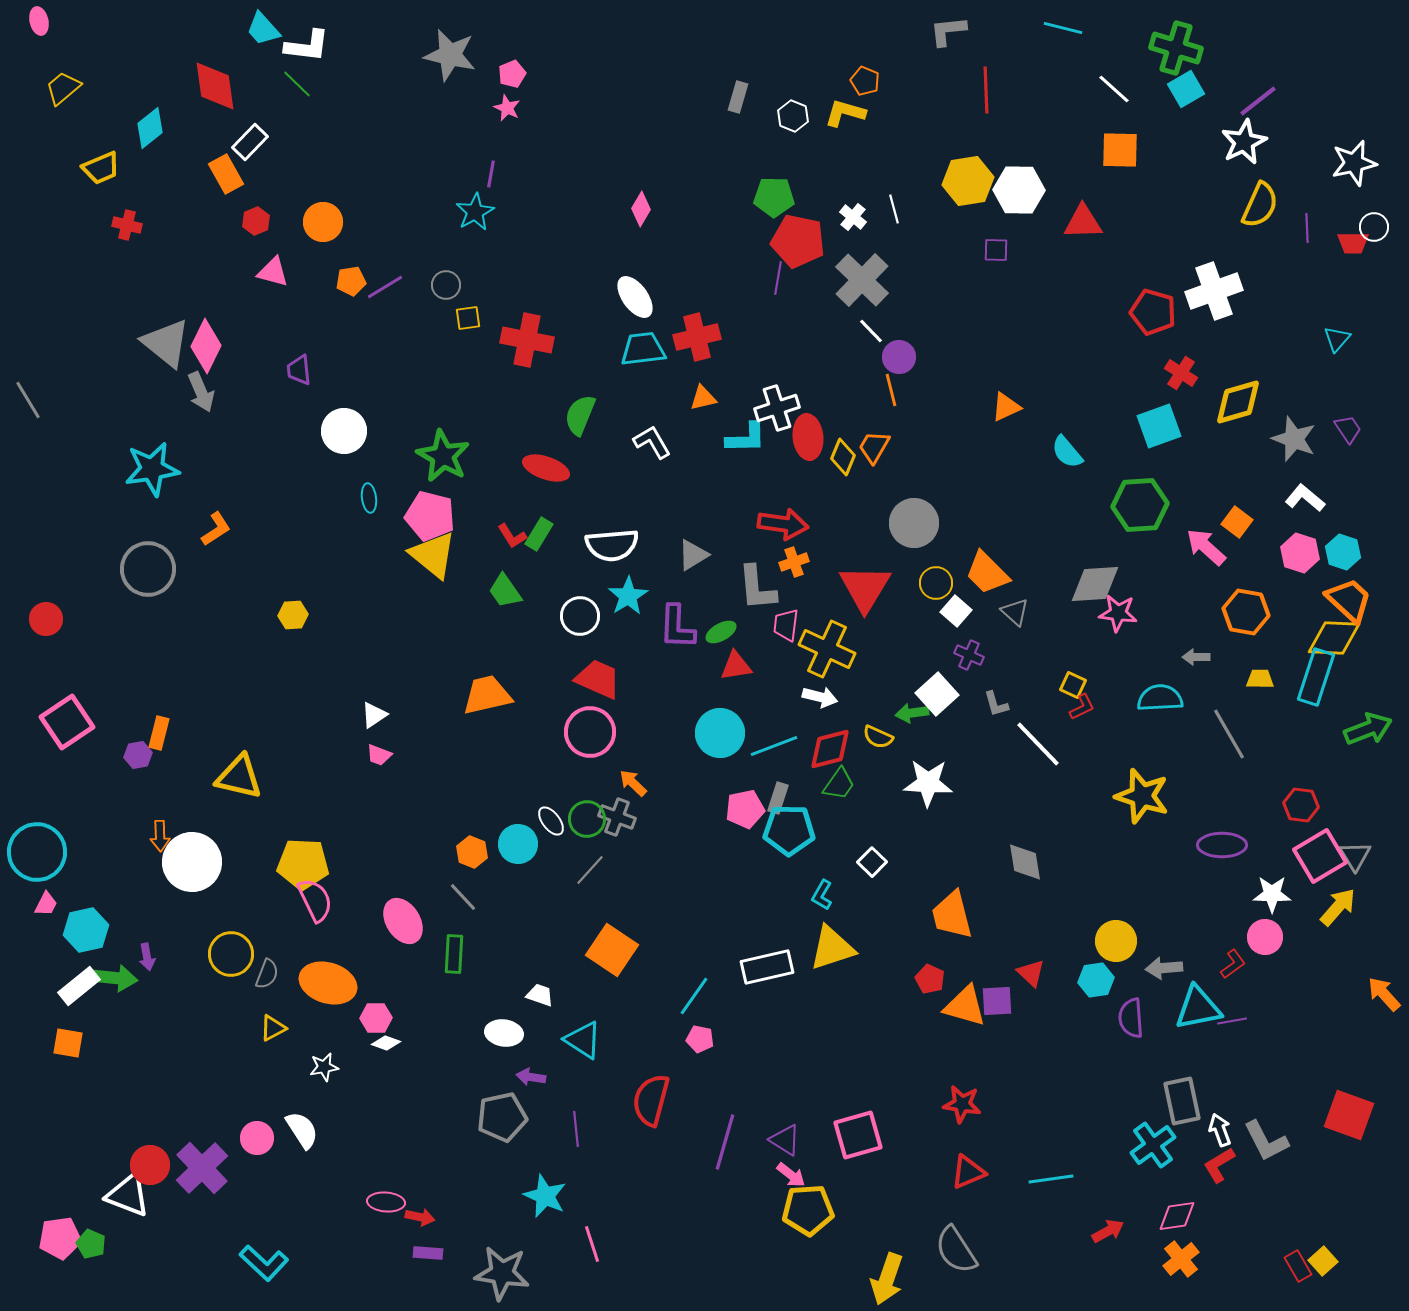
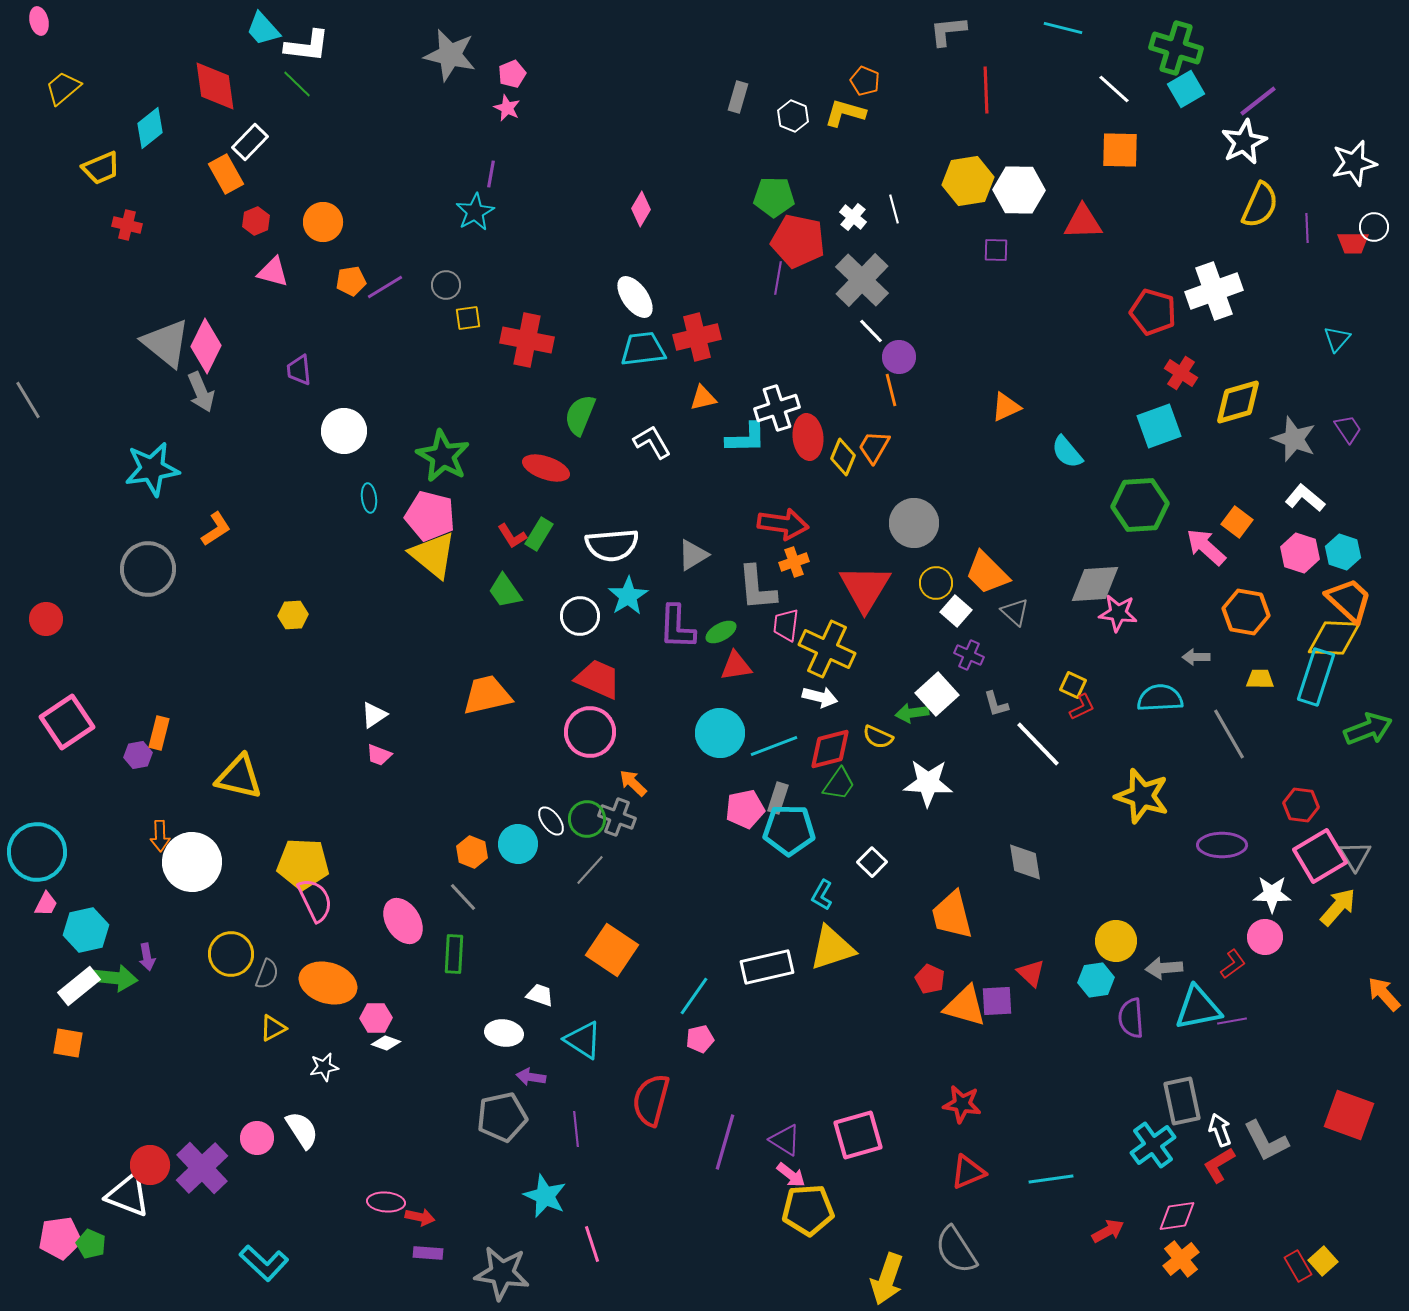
pink pentagon at (700, 1039): rotated 24 degrees counterclockwise
